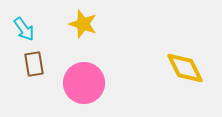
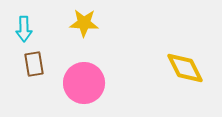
yellow star: moved 1 px right, 1 px up; rotated 16 degrees counterclockwise
cyan arrow: rotated 35 degrees clockwise
